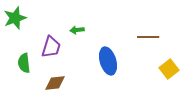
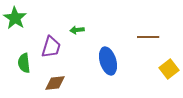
green star: rotated 20 degrees counterclockwise
